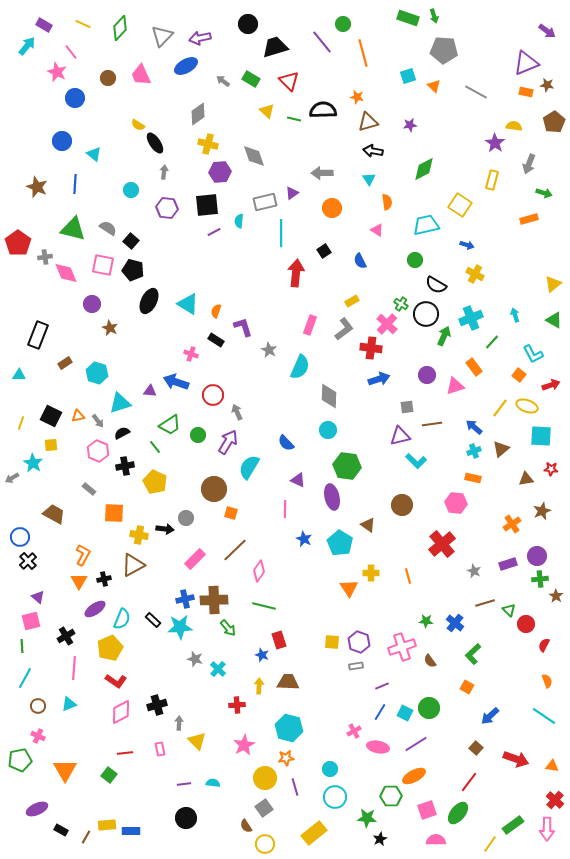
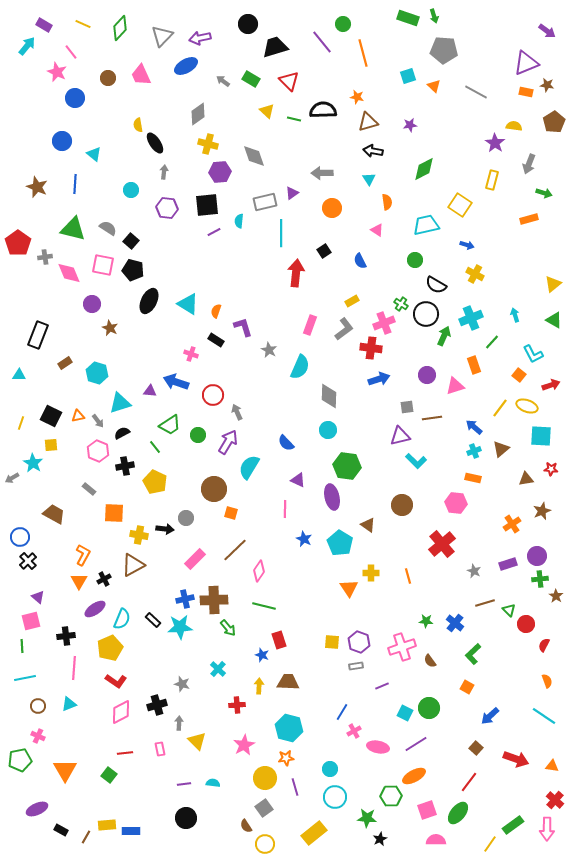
yellow semicircle at (138, 125): rotated 48 degrees clockwise
pink diamond at (66, 273): moved 3 px right
pink cross at (387, 324): moved 3 px left, 1 px up; rotated 25 degrees clockwise
orange rectangle at (474, 367): moved 2 px up; rotated 18 degrees clockwise
brown line at (432, 424): moved 6 px up
black cross at (104, 579): rotated 16 degrees counterclockwise
black cross at (66, 636): rotated 24 degrees clockwise
gray star at (195, 659): moved 13 px left, 25 px down
cyan line at (25, 678): rotated 50 degrees clockwise
blue line at (380, 712): moved 38 px left
